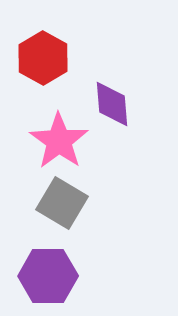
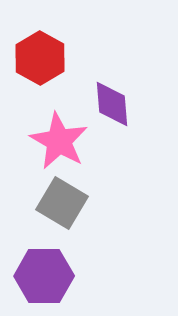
red hexagon: moved 3 px left
pink star: rotated 6 degrees counterclockwise
purple hexagon: moved 4 px left
